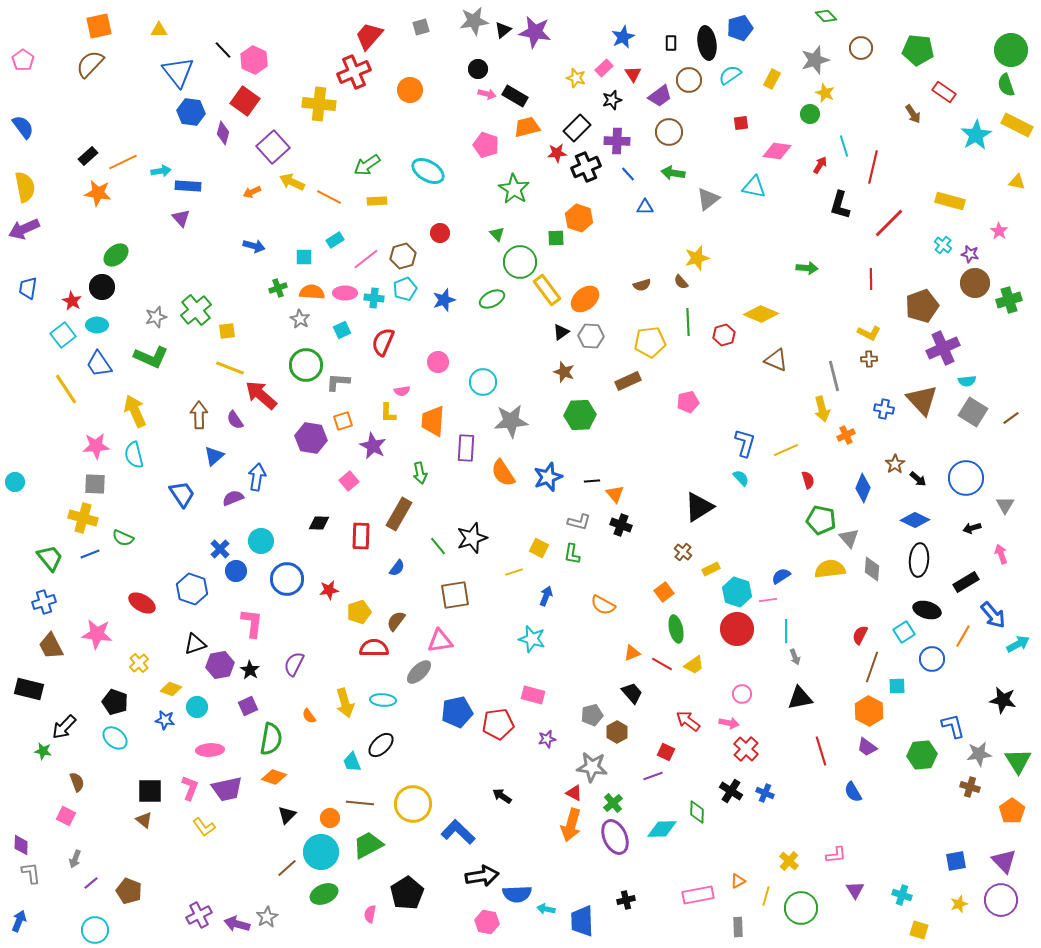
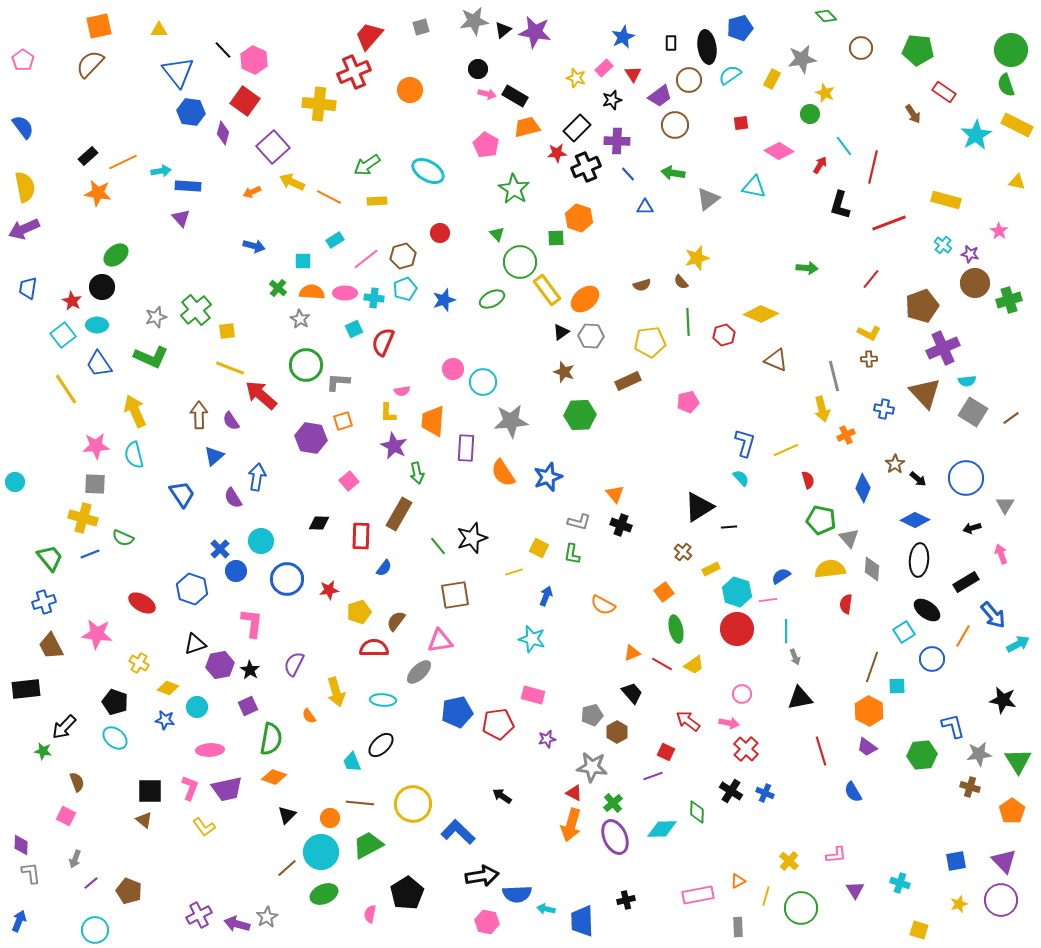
black ellipse at (707, 43): moved 4 px down
gray star at (815, 60): moved 13 px left, 1 px up; rotated 8 degrees clockwise
brown circle at (669, 132): moved 6 px right, 7 px up
pink pentagon at (486, 145): rotated 10 degrees clockwise
cyan line at (844, 146): rotated 20 degrees counterclockwise
pink diamond at (777, 151): moved 2 px right; rotated 24 degrees clockwise
yellow rectangle at (950, 201): moved 4 px left, 1 px up
red line at (889, 223): rotated 24 degrees clockwise
cyan square at (304, 257): moved 1 px left, 4 px down
red line at (871, 279): rotated 40 degrees clockwise
green cross at (278, 288): rotated 30 degrees counterclockwise
cyan square at (342, 330): moved 12 px right, 1 px up
pink circle at (438, 362): moved 15 px right, 7 px down
brown triangle at (922, 400): moved 3 px right, 7 px up
purple semicircle at (235, 420): moved 4 px left, 1 px down
purple star at (373, 446): moved 21 px right
green arrow at (420, 473): moved 3 px left
black line at (592, 481): moved 137 px right, 46 px down
purple semicircle at (233, 498): rotated 100 degrees counterclockwise
blue semicircle at (397, 568): moved 13 px left
black ellipse at (927, 610): rotated 20 degrees clockwise
red semicircle at (860, 635): moved 14 px left, 31 px up; rotated 18 degrees counterclockwise
yellow cross at (139, 663): rotated 18 degrees counterclockwise
black rectangle at (29, 689): moved 3 px left; rotated 20 degrees counterclockwise
yellow diamond at (171, 689): moved 3 px left, 1 px up
yellow arrow at (345, 703): moved 9 px left, 11 px up
cyan cross at (902, 895): moved 2 px left, 12 px up
